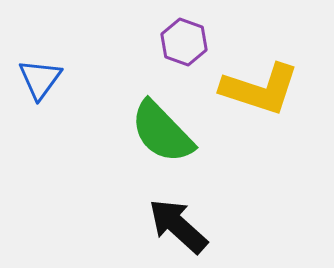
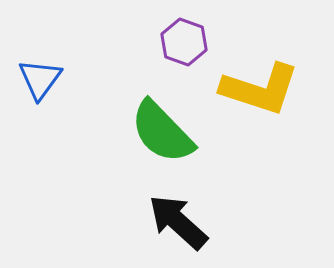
black arrow: moved 4 px up
